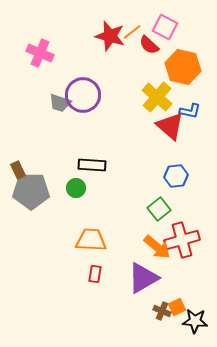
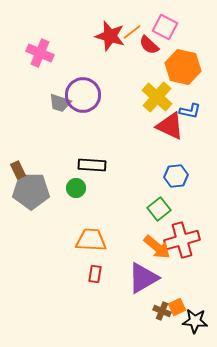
red triangle: rotated 16 degrees counterclockwise
